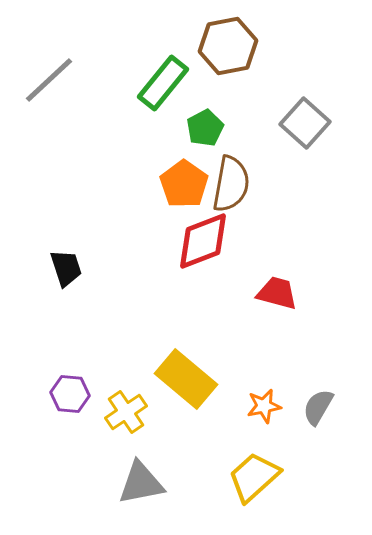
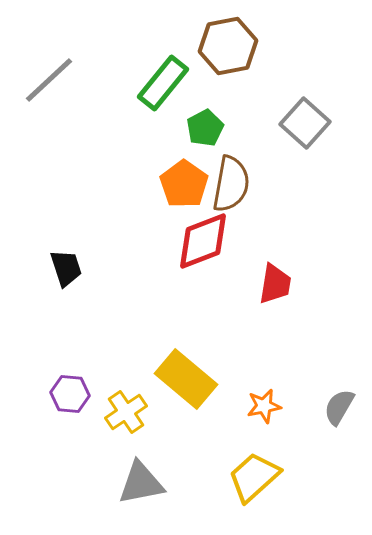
red trapezoid: moved 2 px left, 9 px up; rotated 84 degrees clockwise
gray semicircle: moved 21 px right
